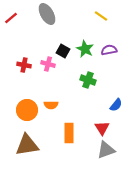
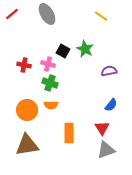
red line: moved 1 px right, 4 px up
purple semicircle: moved 21 px down
green cross: moved 38 px left, 3 px down
blue semicircle: moved 5 px left
